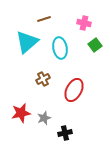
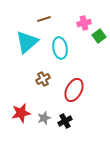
pink cross: rotated 24 degrees counterclockwise
green square: moved 4 px right, 9 px up
black cross: moved 12 px up; rotated 16 degrees counterclockwise
